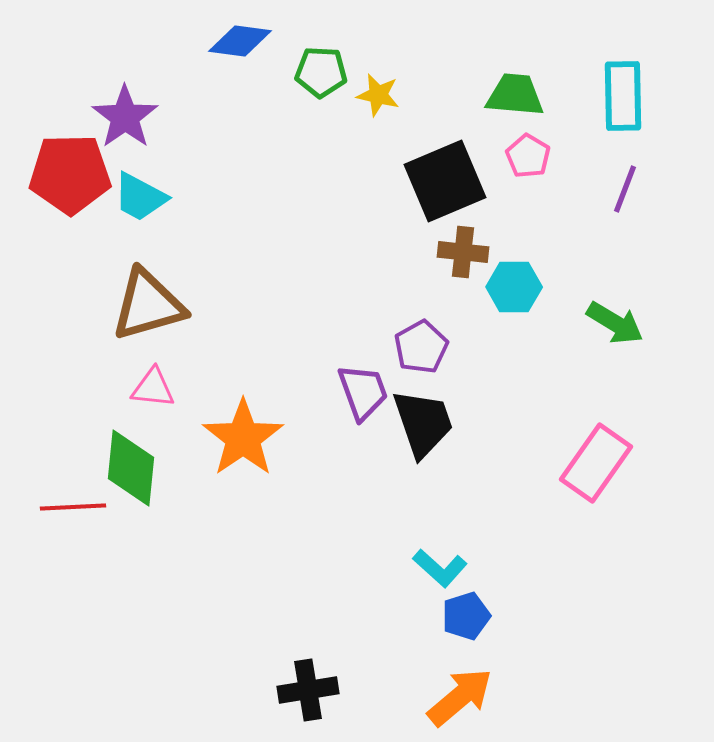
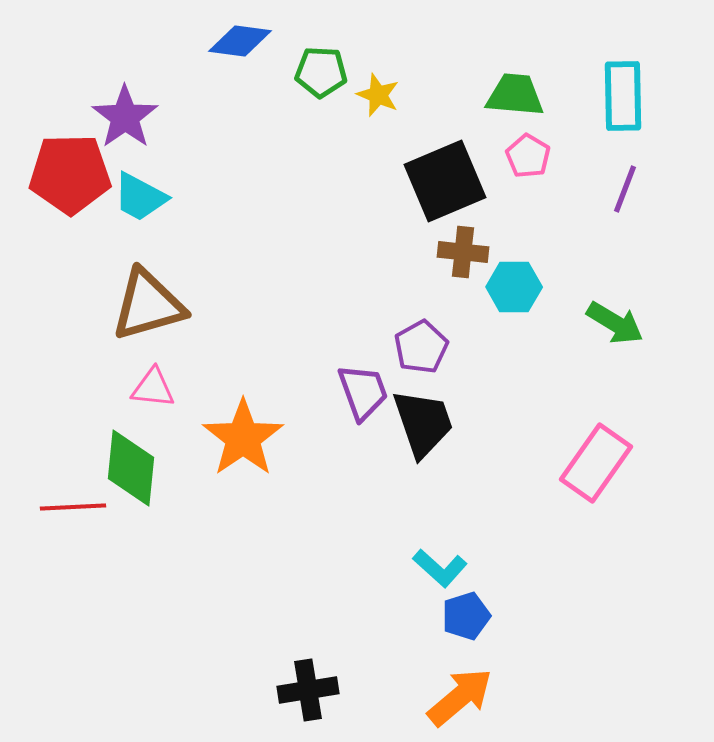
yellow star: rotated 9 degrees clockwise
